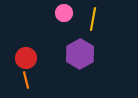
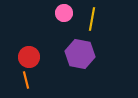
yellow line: moved 1 px left
purple hexagon: rotated 20 degrees counterclockwise
red circle: moved 3 px right, 1 px up
